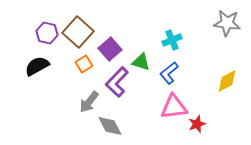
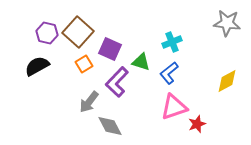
cyan cross: moved 2 px down
purple square: rotated 25 degrees counterclockwise
pink triangle: rotated 12 degrees counterclockwise
